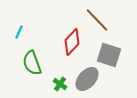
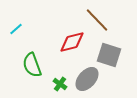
cyan line: moved 3 px left, 3 px up; rotated 24 degrees clockwise
red diamond: rotated 32 degrees clockwise
green semicircle: moved 2 px down
